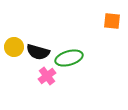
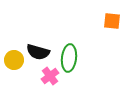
yellow circle: moved 13 px down
green ellipse: rotated 68 degrees counterclockwise
pink cross: moved 3 px right
